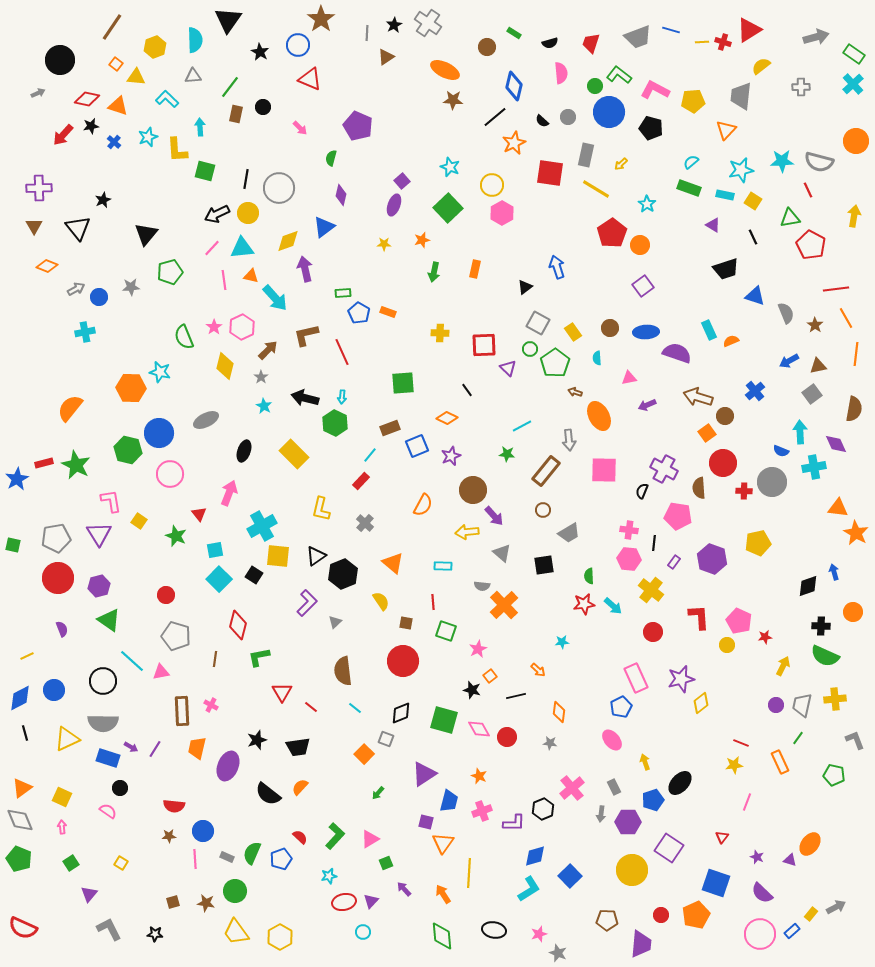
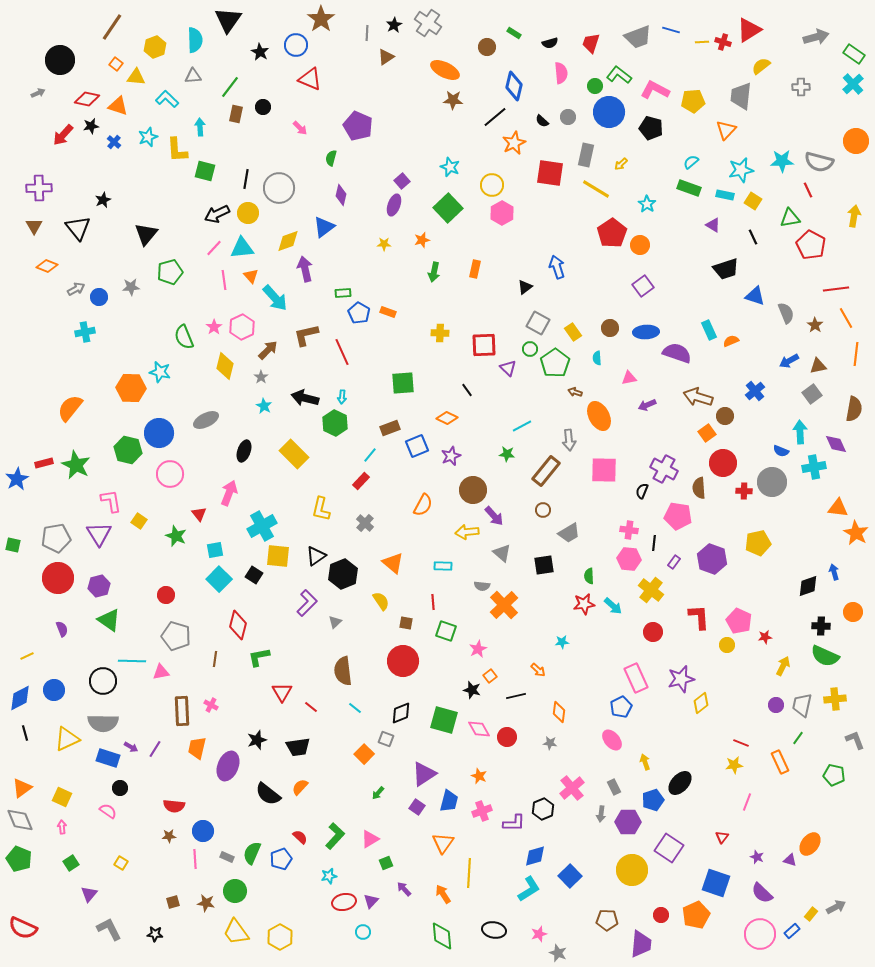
blue circle at (298, 45): moved 2 px left
pink line at (212, 248): moved 2 px right
orange triangle at (251, 276): rotated 35 degrees clockwise
cyan line at (132, 661): rotated 40 degrees counterclockwise
purple square at (426, 822): moved 9 px left, 15 px up; rotated 21 degrees clockwise
